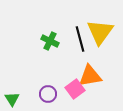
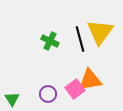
orange triangle: moved 4 px down
